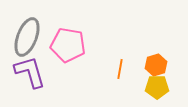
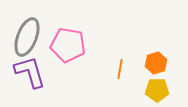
orange hexagon: moved 2 px up
yellow pentagon: moved 3 px down
